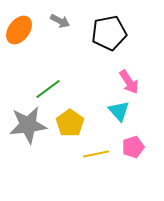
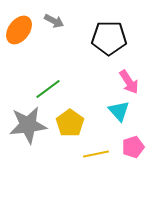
gray arrow: moved 6 px left
black pentagon: moved 5 px down; rotated 12 degrees clockwise
